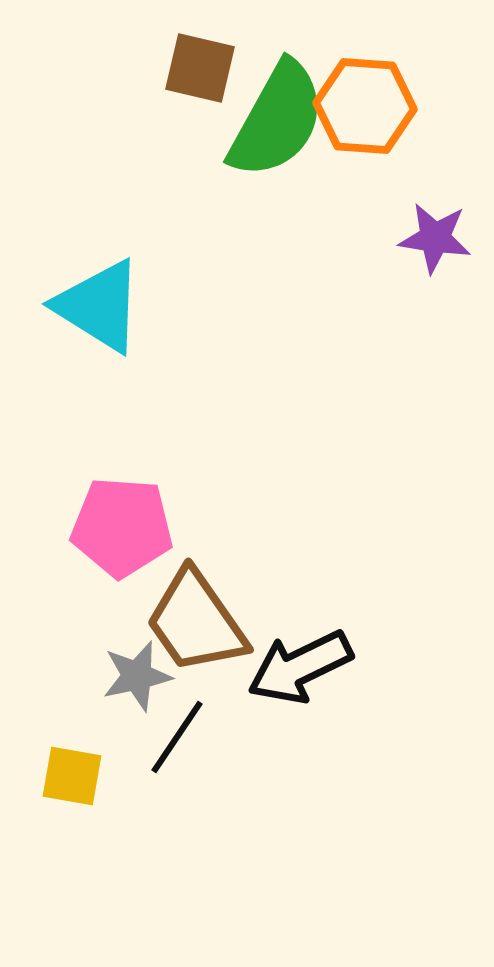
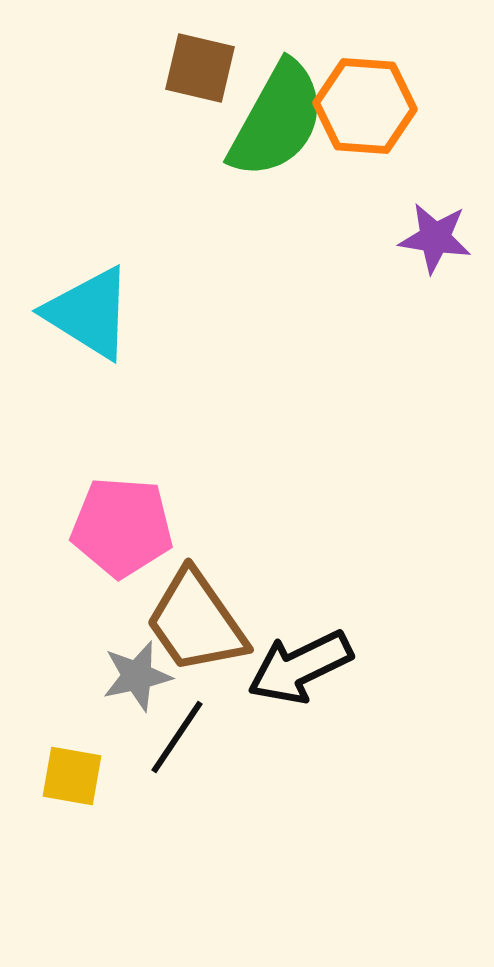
cyan triangle: moved 10 px left, 7 px down
